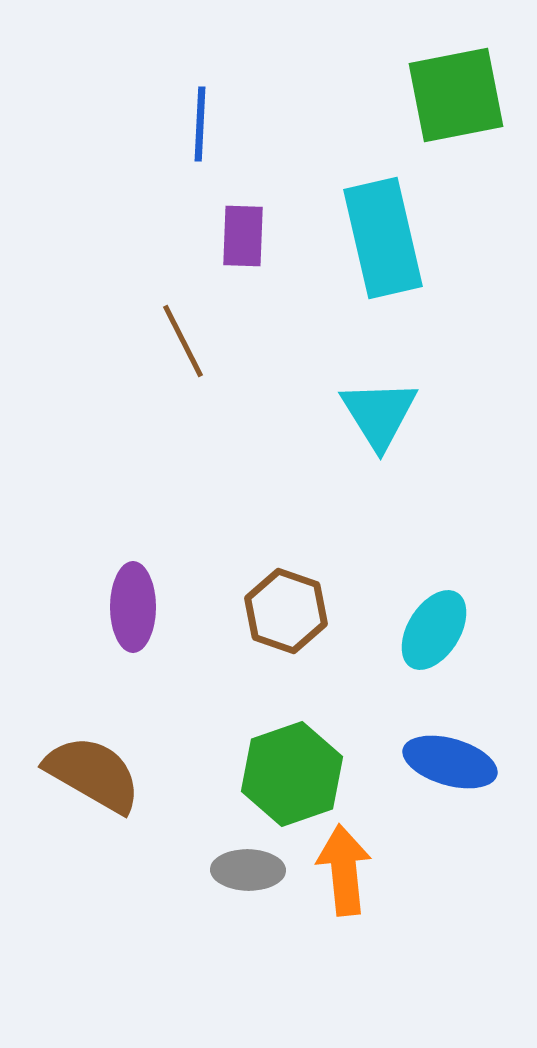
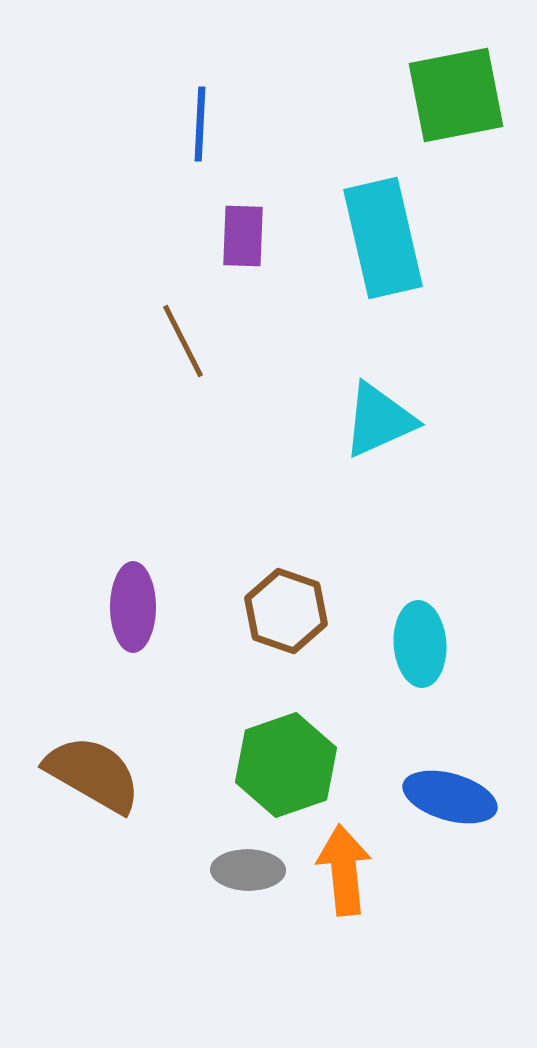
cyan triangle: moved 6 px down; rotated 38 degrees clockwise
cyan ellipse: moved 14 px left, 14 px down; rotated 36 degrees counterclockwise
blue ellipse: moved 35 px down
green hexagon: moved 6 px left, 9 px up
